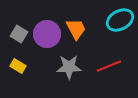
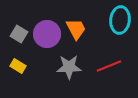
cyan ellipse: rotated 56 degrees counterclockwise
